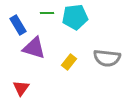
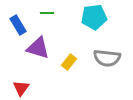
cyan pentagon: moved 19 px right
purple triangle: moved 4 px right
